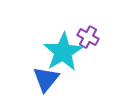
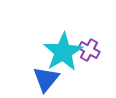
purple cross: moved 1 px right, 13 px down
